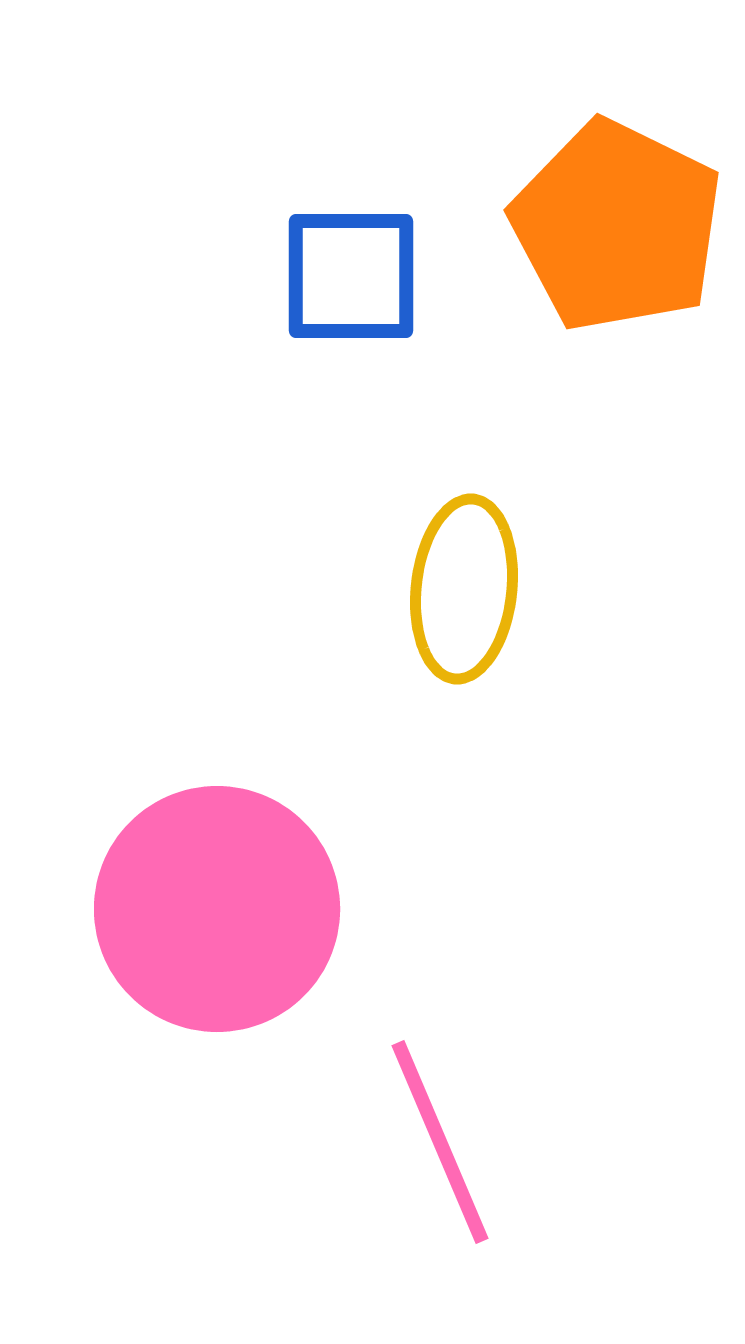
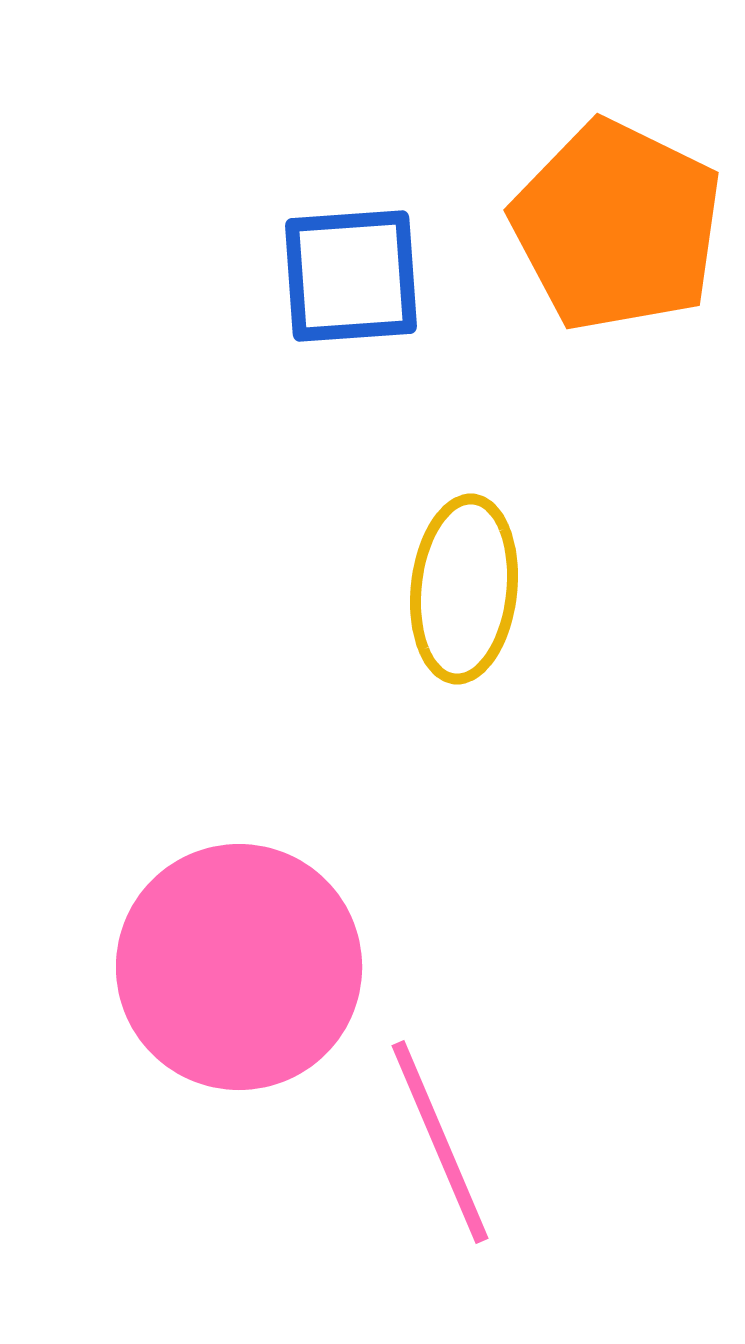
blue square: rotated 4 degrees counterclockwise
pink circle: moved 22 px right, 58 px down
